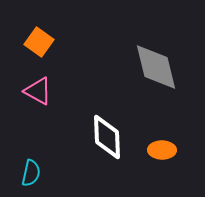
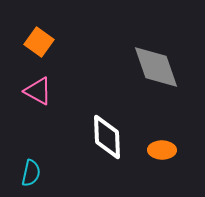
gray diamond: rotated 6 degrees counterclockwise
